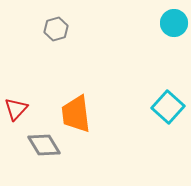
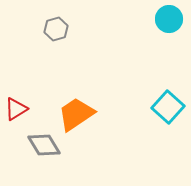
cyan circle: moved 5 px left, 4 px up
red triangle: rotated 15 degrees clockwise
orange trapezoid: rotated 63 degrees clockwise
